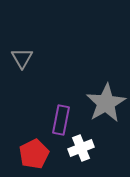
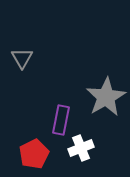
gray star: moved 6 px up
